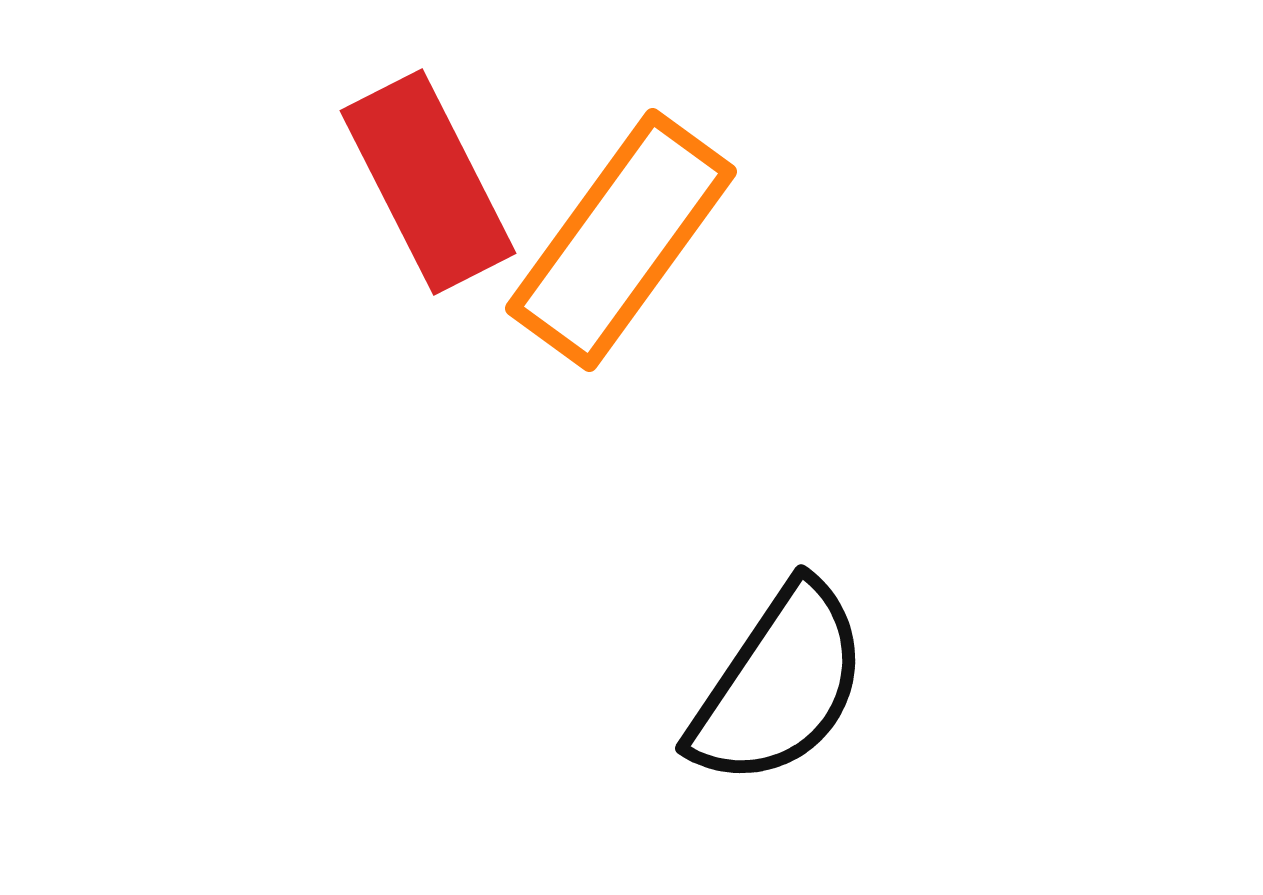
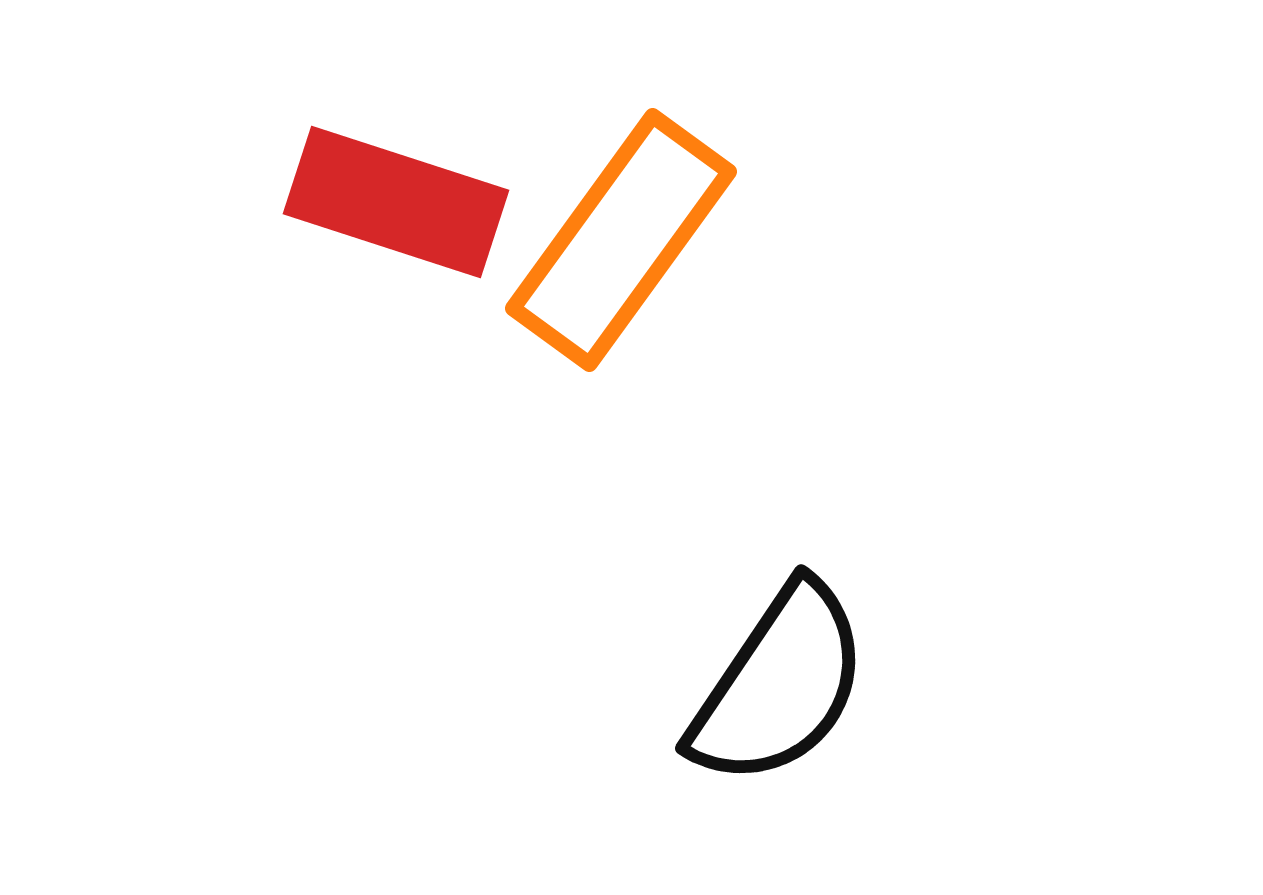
red rectangle: moved 32 px left, 20 px down; rotated 45 degrees counterclockwise
